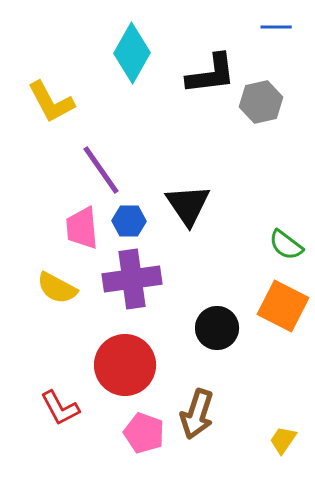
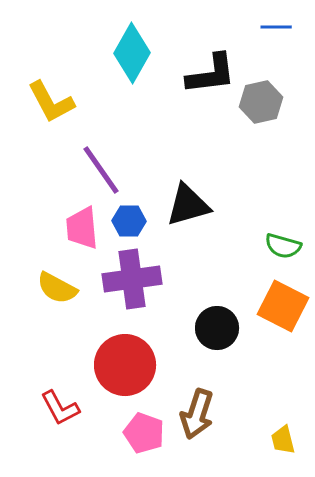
black triangle: rotated 48 degrees clockwise
green semicircle: moved 3 px left, 1 px down; rotated 21 degrees counterclockwise
yellow trapezoid: rotated 48 degrees counterclockwise
